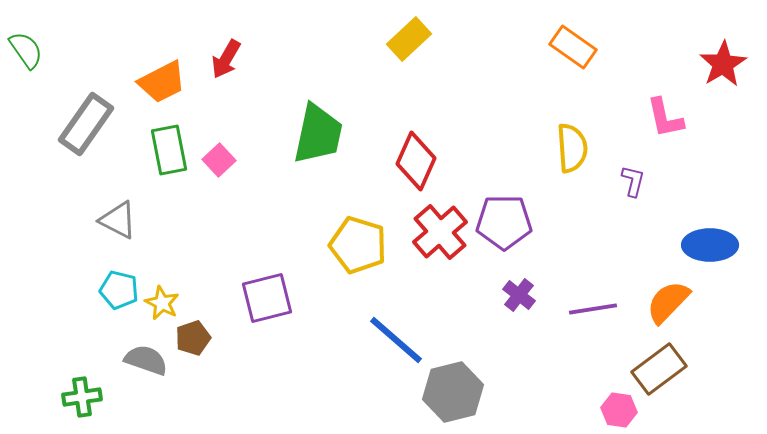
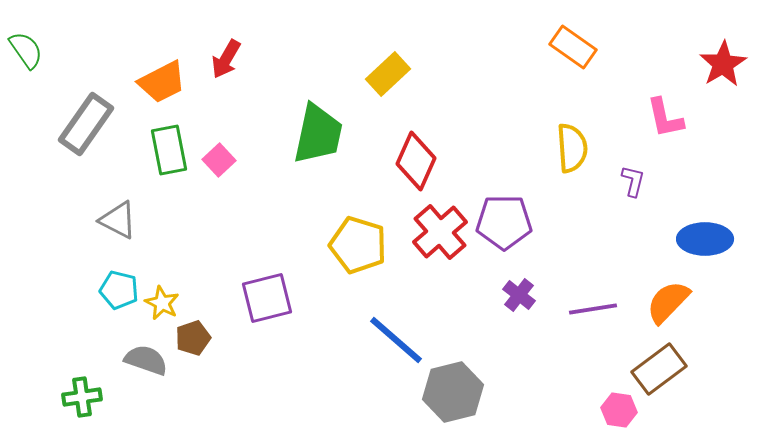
yellow rectangle: moved 21 px left, 35 px down
blue ellipse: moved 5 px left, 6 px up
